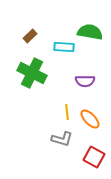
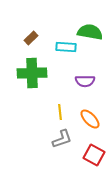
brown rectangle: moved 1 px right, 2 px down
cyan rectangle: moved 2 px right
green cross: rotated 28 degrees counterclockwise
yellow line: moved 7 px left
gray L-shape: rotated 35 degrees counterclockwise
red square: moved 2 px up
